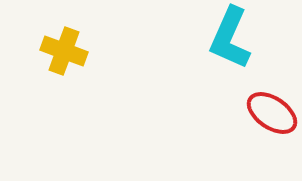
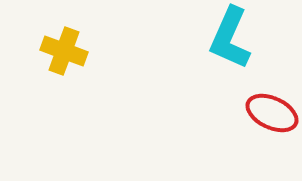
red ellipse: rotated 9 degrees counterclockwise
